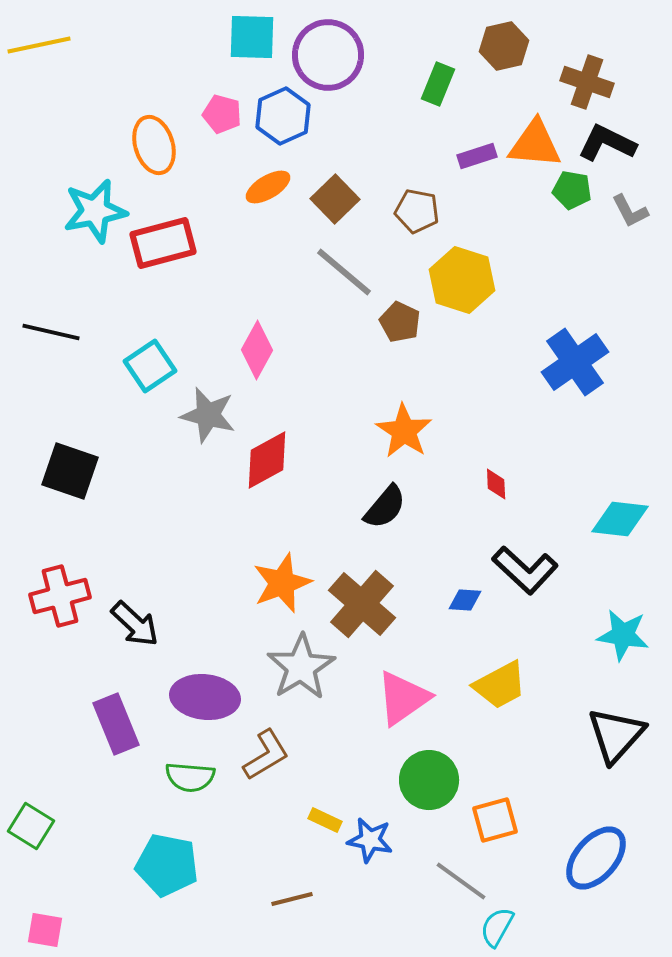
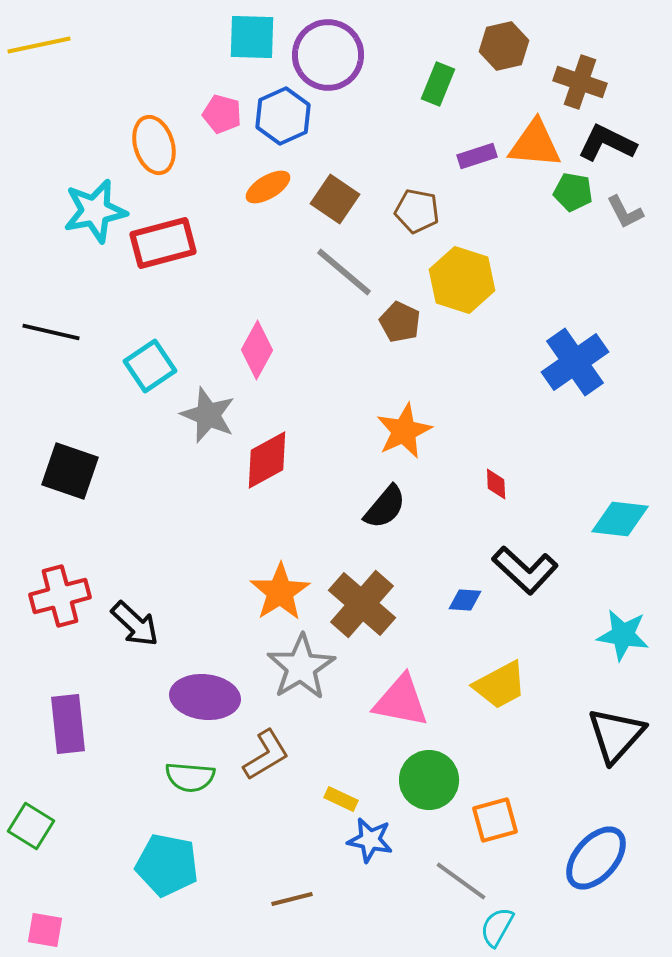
brown cross at (587, 82): moved 7 px left
green pentagon at (572, 190): moved 1 px right, 2 px down
brown square at (335, 199): rotated 12 degrees counterclockwise
gray L-shape at (630, 211): moved 5 px left, 1 px down
gray star at (208, 415): rotated 8 degrees clockwise
orange star at (404, 431): rotated 14 degrees clockwise
orange star at (282, 583): moved 2 px left, 9 px down; rotated 12 degrees counterclockwise
pink triangle at (403, 698): moved 2 px left, 3 px down; rotated 46 degrees clockwise
purple rectangle at (116, 724): moved 48 px left; rotated 16 degrees clockwise
yellow rectangle at (325, 820): moved 16 px right, 21 px up
